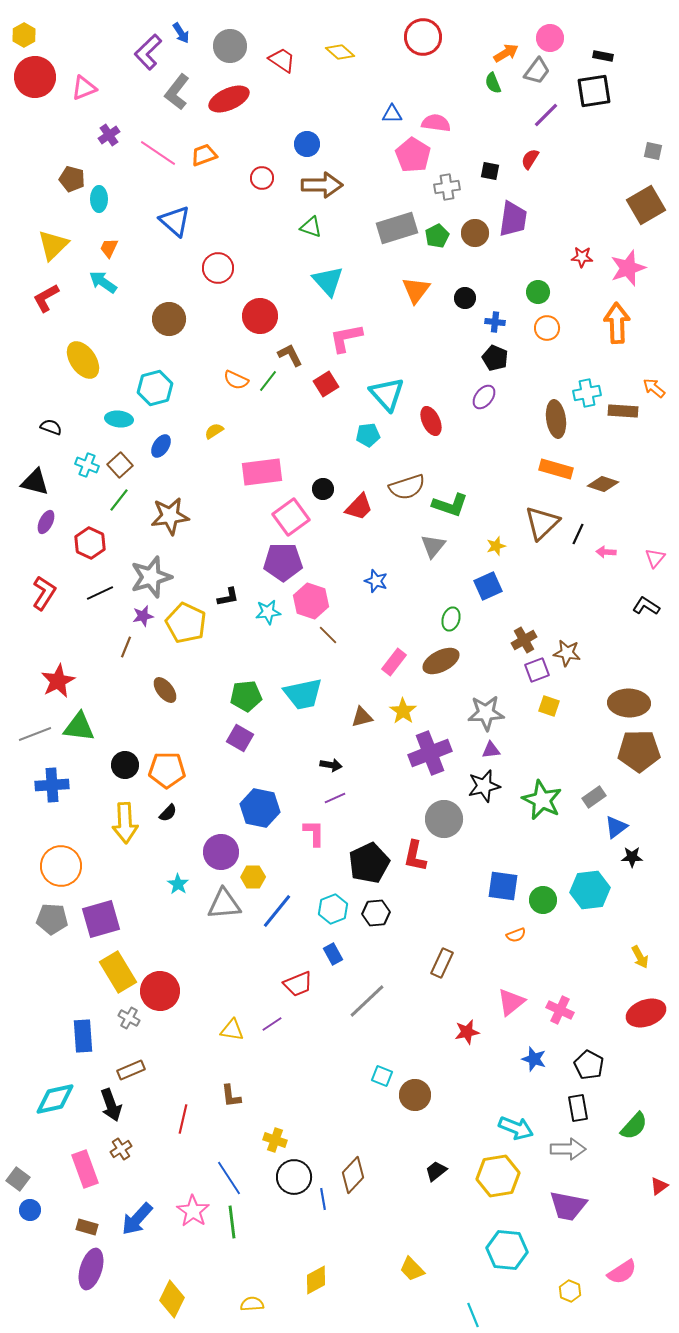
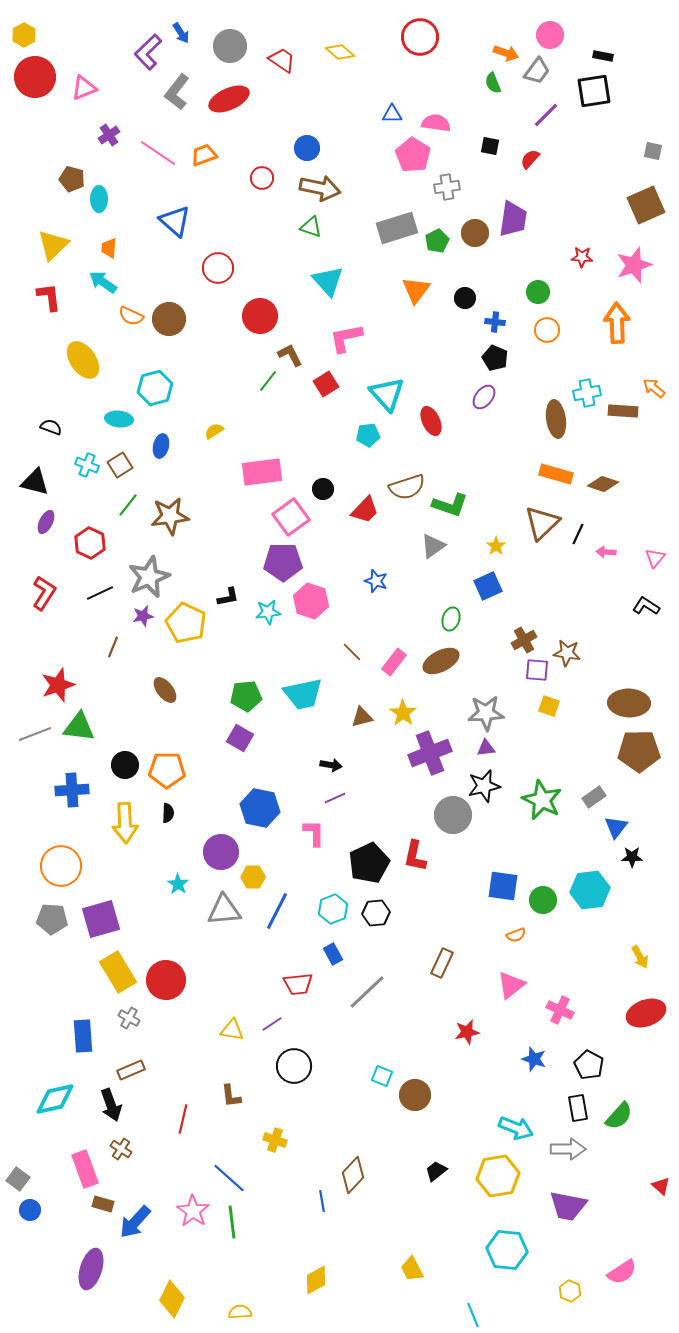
red circle at (423, 37): moved 3 px left
pink circle at (550, 38): moved 3 px up
orange arrow at (506, 53): rotated 50 degrees clockwise
blue circle at (307, 144): moved 4 px down
red semicircle at (530, 159): rotated 10 degrees clockwise
black square at (490, 171): moved 25 px up
brown arrow at (322, 185): moved 2 px left, 3 px down; rotated 12 degrees clockwise
brown square at (646, 205): rotated 6 degrees clockwise
green pentagon at (437, 236): moved 5 px down
orange trapezoid at (109, 248): rotated 20 degrees counterclockwise
pink star at (628, 268): moved 6 px right, 3 px up
red L-shape at (46, 298): moved 3 px right, 1 px up; rotated 112 degrees clockwise
orange circle at (547, 328): moved 2 px down
orange semicircle at (236, 380): moved 105 px left, 64 px up
blue ellipse at (161, 446): rotated 20 degrees counterclockwise
brown square at (120, 465): rotated 10 degrees clockwise
orange rectangle at (556, 469): moved 5 px down
green line at (119, 500): moved 9 px right, 5 px down
red trapezoid at (359, 507): moved 6 px right, 3 px down
gray triangle at (433, 546): rotated 16 degrees clockwise
yellow star at (496, 546): rotated 18 degrees counterclockwise
gray star at (151, 577): moved 2 px left; rotated 6 degrees counterclockwise
brown line at (328, 635): moved 24 px right, 17 px down
brown line at (126, 647): moved 13 px left
purple square at (537, 670): rotated 25 degrees clockwise
red star at (58, 681): moved 4 px down; rotated 8 degrees clockwise
yellow star at (403, 711): moved 2 px down
purple triangle at (491, 750): moved 5 px left, 2 px up
blue cross at (52, 785): moved 20 px right, 5 px down
black semicircle at (168, 813): rotated 42 degrees counterclockwise
gray circle at (444, 819): moved 9 px right, 4 px up
blue triangle at (616, 827): rotated 15 degrees counterclockwise
gray triangle at (224, 904): moved 6 px down
blue line at (277, 911): rotated 12 degrees counterclockwise
red trapezoid at (298, 984): rotated 16 degrees clockwise
red circle at (160, 991): moved 6 px right, 11 px up
gray line at (367, 1001): moved 9 px up
pink triangle at (511, 1002): moved 17 px up
green semicircle at (634, 1126): moved 15 px left, 10 px up
brown cross at (121, 1149): rotated 25 degrees counterclockwise
black circle at (294, 1177): moved 111 px up
blue line at (229, 1178): rotated 15 degrees counterclockwise
red triangle at (659, 1186): moved 2 px right; rotated 42 degrees counterclockwise
blue line at (323, 1199): moved 1 px left, 2 px down
blue arrow at (137, 1219): moved 2 px left, 3 px down
brown rectangle at (87, 1227): moved 16 px right, 23 px up
yellow trapezoid at (412, 1269): rotated 16 degrees clockwise
yellow semicircle at (252, 1304): moved 12 px left, 8 px down
